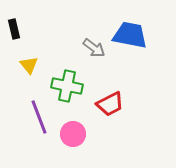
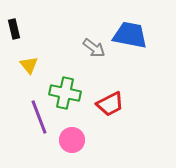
green cross: moved 2 px left, 7 px down
pink circle: moved 1 px left, 6 px down
